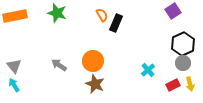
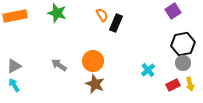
black hexagon: rotated 15 degrees clockwise
gray triangle: rotated 42 degrees clockwise
